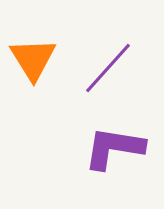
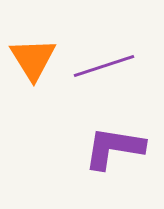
purple line: moved 4 px left, 2 px up; rotated 30 degrees clockwise
